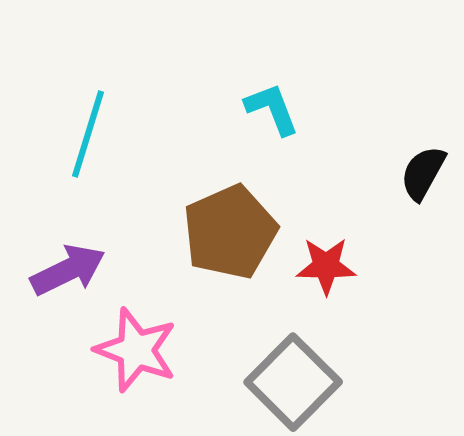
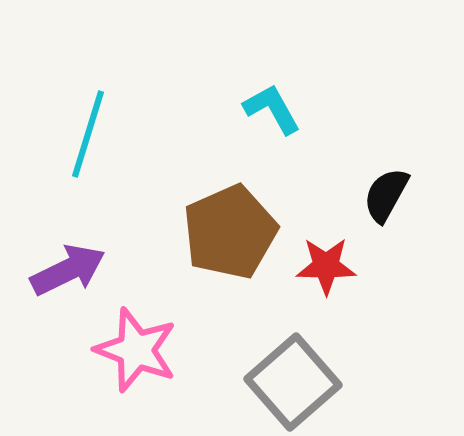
cyan L-shape: rotated 8 degrees counterclockwise
black semicircle: moved 37 px left, 22 px down
gray square: rotated 4 degrees clockwise
